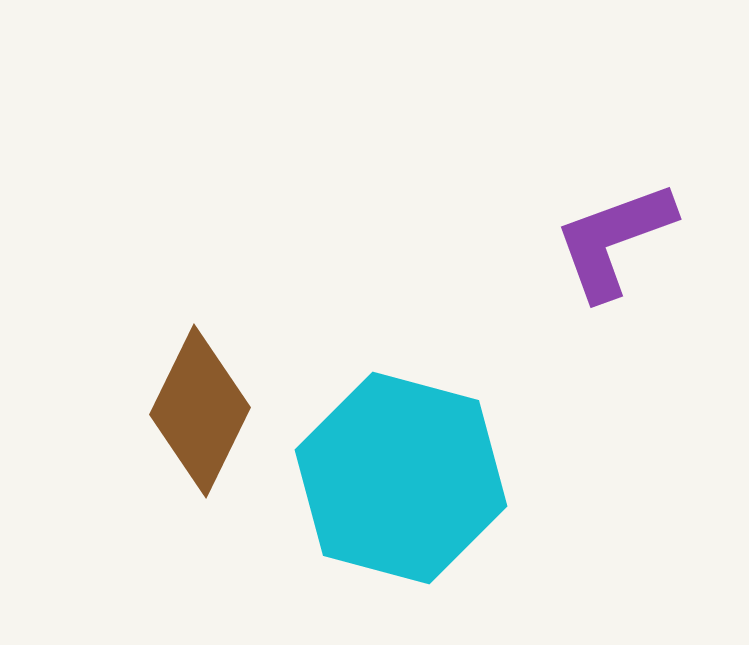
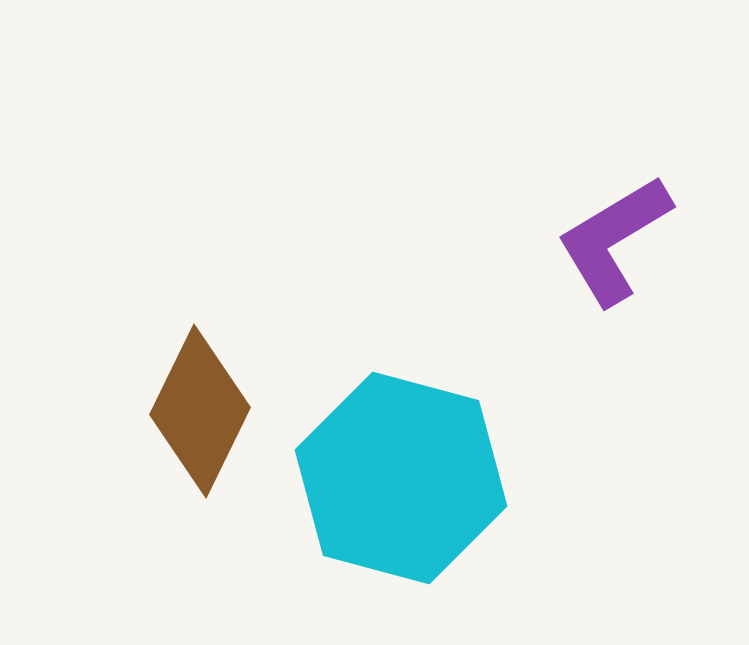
purple L-shape: rotated 11 degrees counterclockwise
